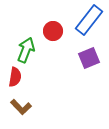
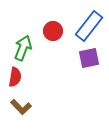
blue rectangle: moved 6 px down
green arrow: moved 3 px left, 2 px up
purple square: rotated 10 degrees clockwise
